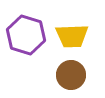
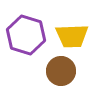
brown circle: moved 10 px left, 4 px up
